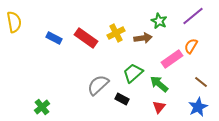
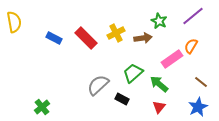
red rectangle: rotated 10 degrees clockwise
